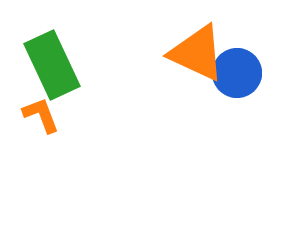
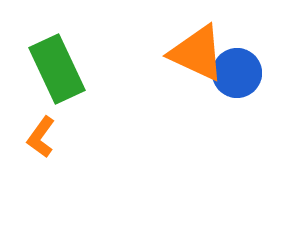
green rectangle: moved 5 px right, 4 px down
orange L-shape: moved 22 px down; rotated 123 degrees counterclockwise
